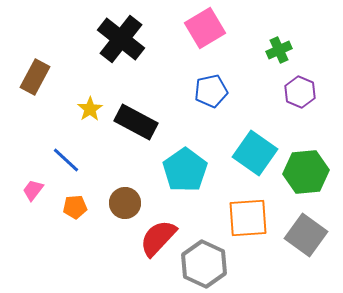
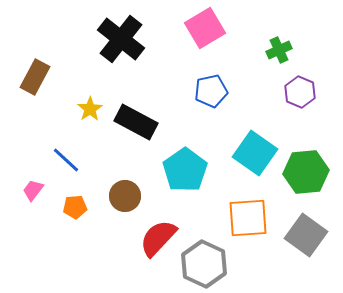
brown circle: moved 7 px up
